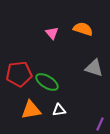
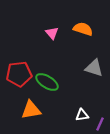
white triangle: moved 23 px right, 5 px down
